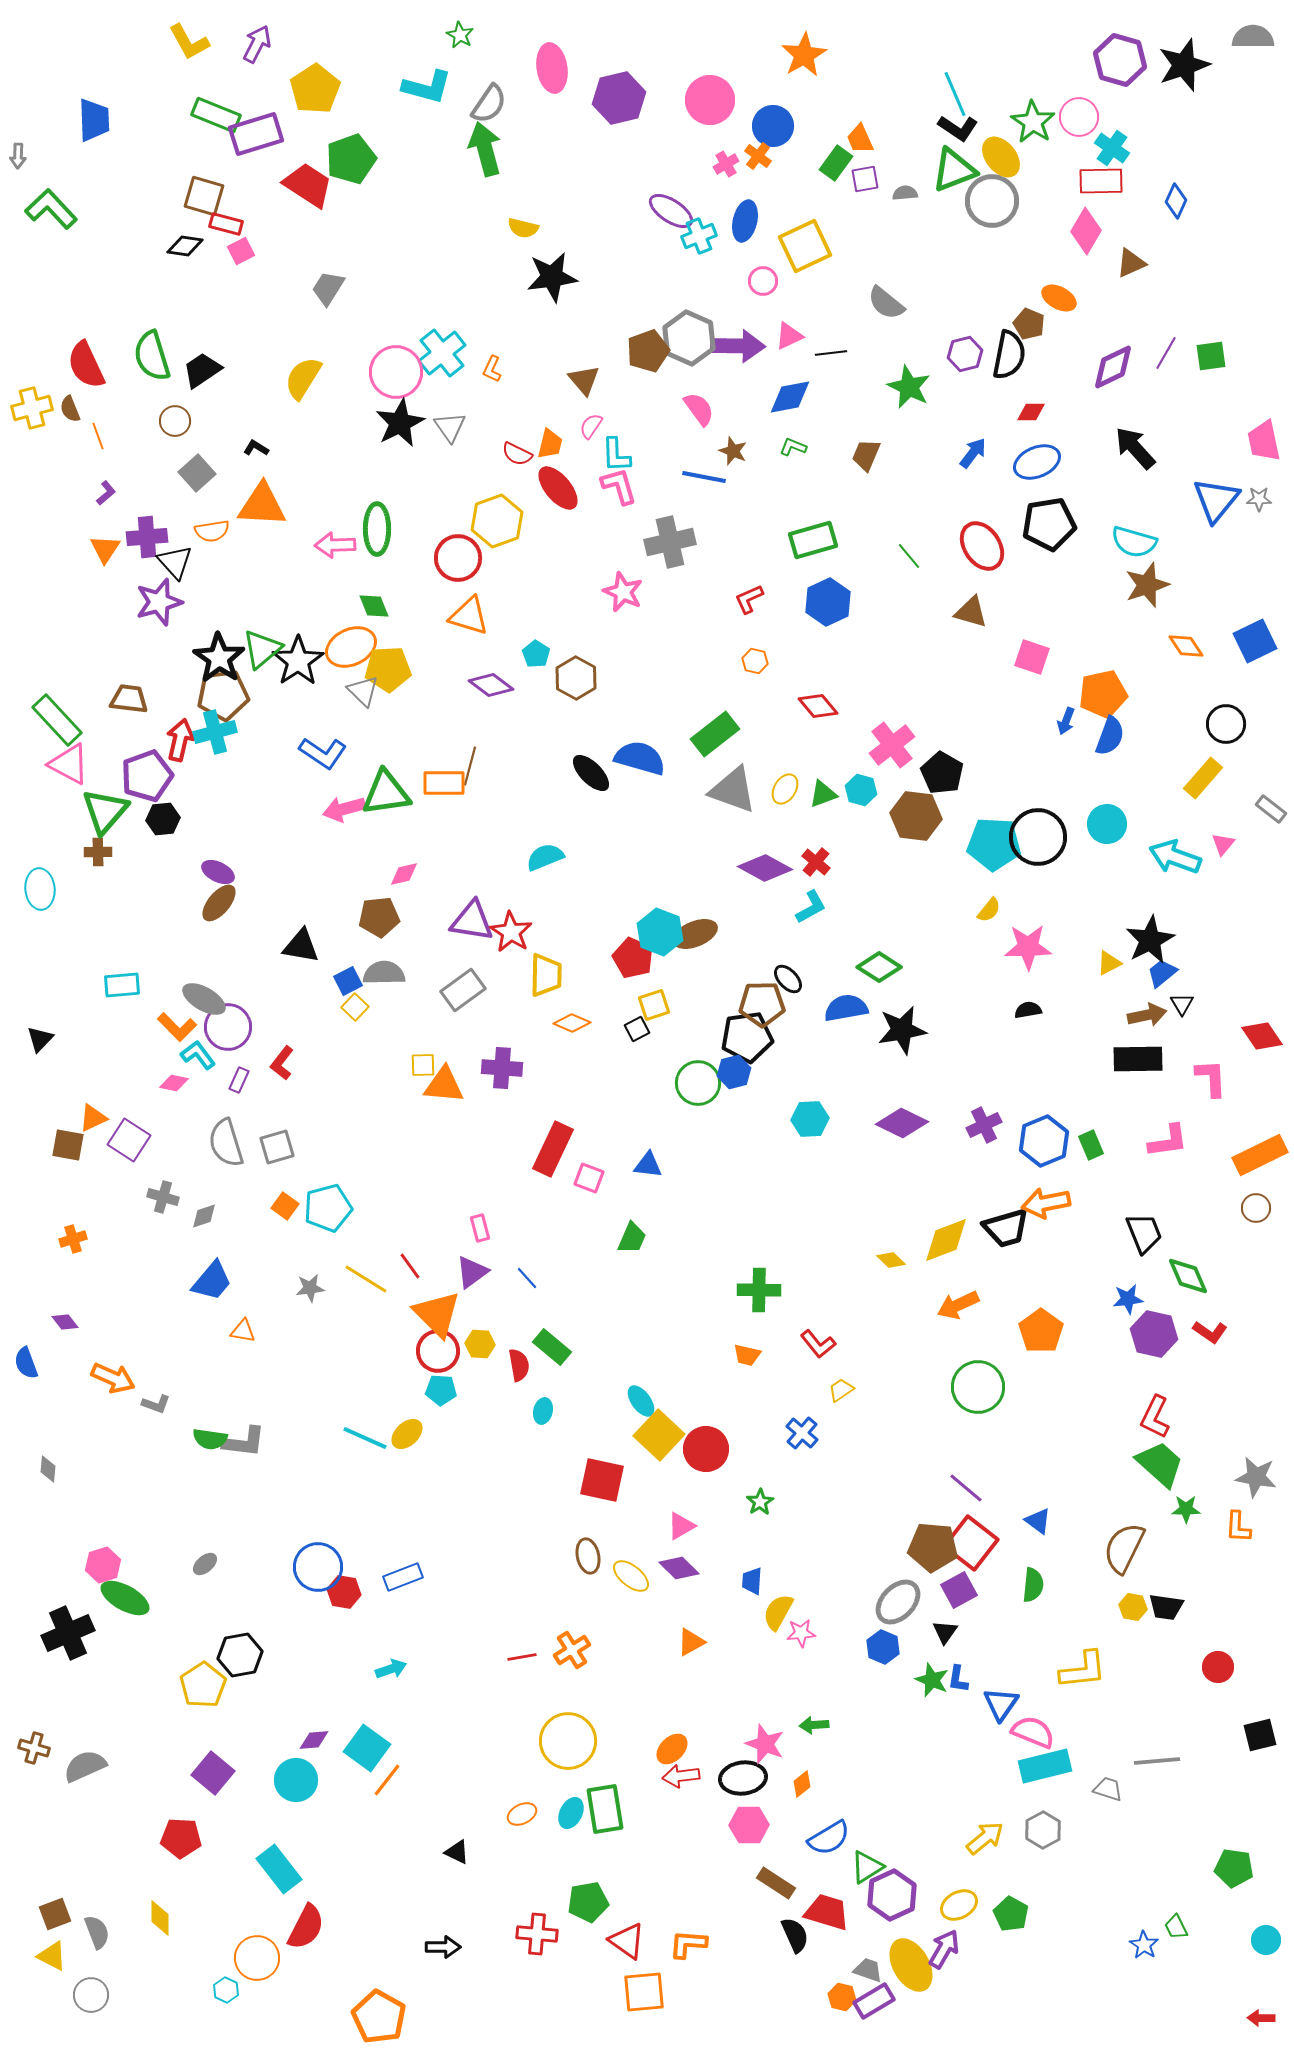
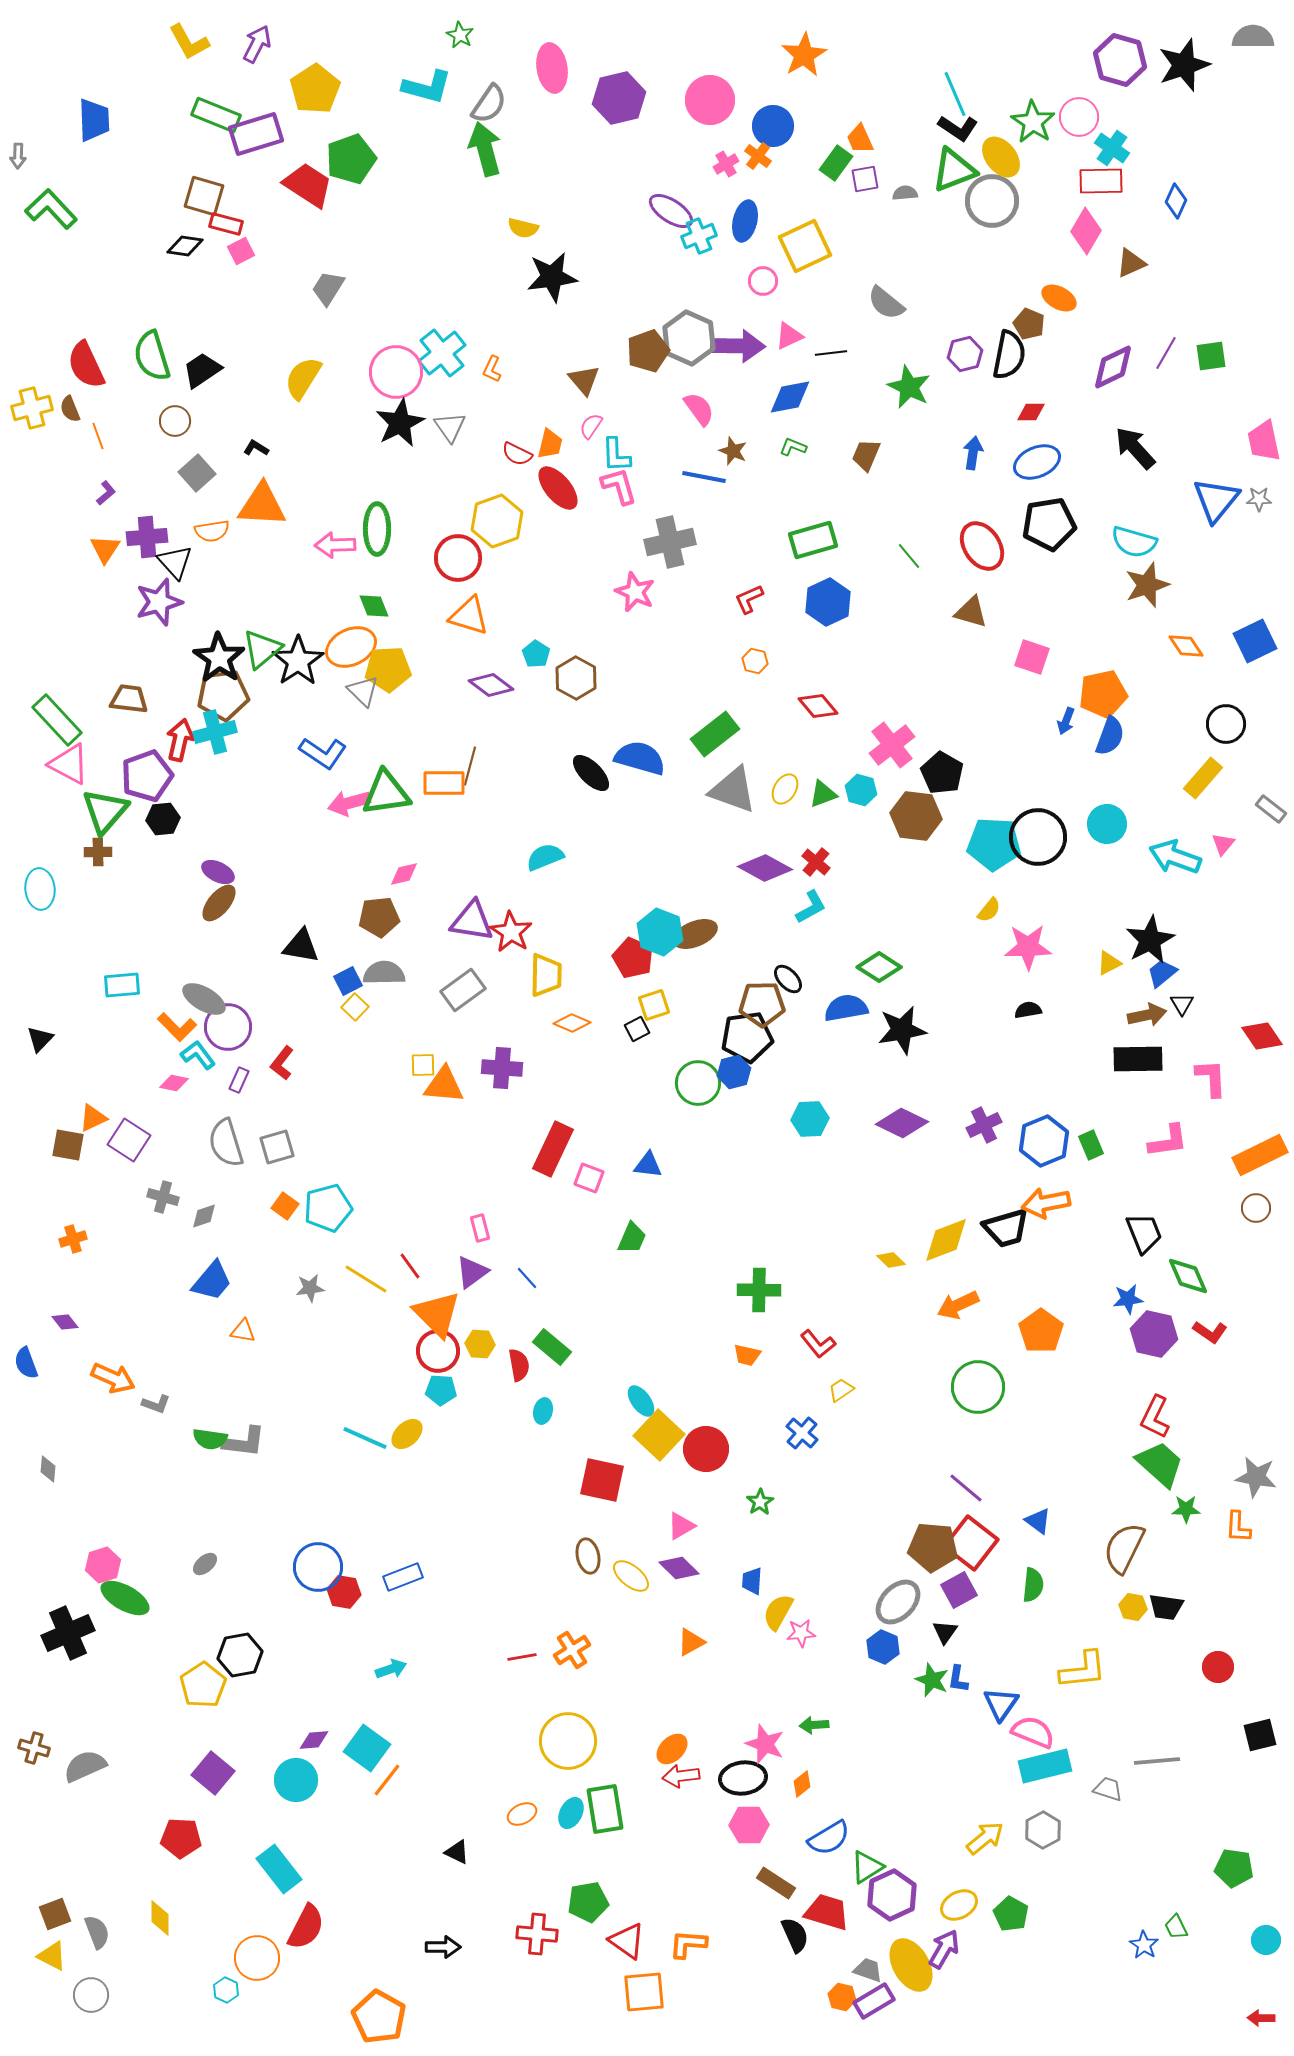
blue arrow at (973, 453): rotated 28 degrees counterclockwise
pink star at (623, 592): moved 12 px right
pink arrow at (344, 809): moved 5 px right, 6 px up
